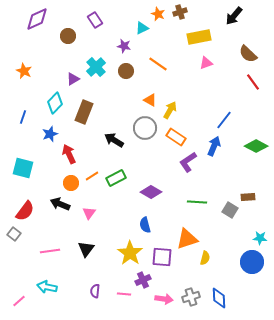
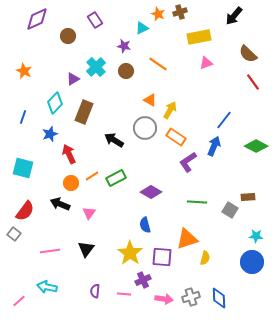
cyan star at (260, 238): moved 4 px left, 2 px up
